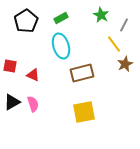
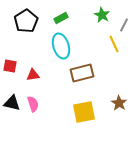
green star: moved 1 px right
yellow line: rotated 12 degrees clockwise
brown star: moved 6 px left, 39 px down; rotated 14 degrees counterclockwise
red triangle: rotated 32 degrees counterclockwise
black triangle: moved 1 px down; rotated 42 degrees clockwise
